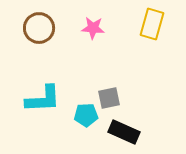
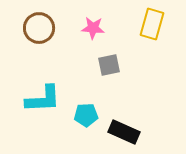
gray square: moved 33 px up
